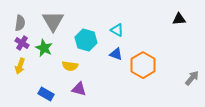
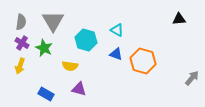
gray semicircle: moved 1 px right, 1 px up
orange hexagon: moved 4 px up; rotated 15 degrees counterclockwise
